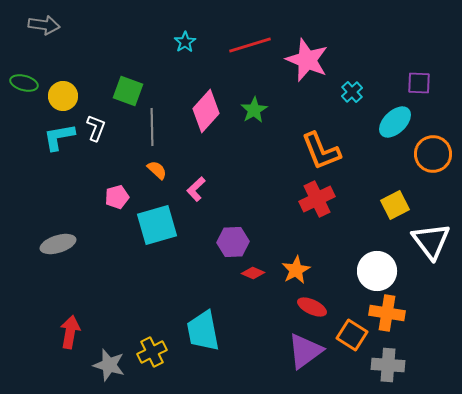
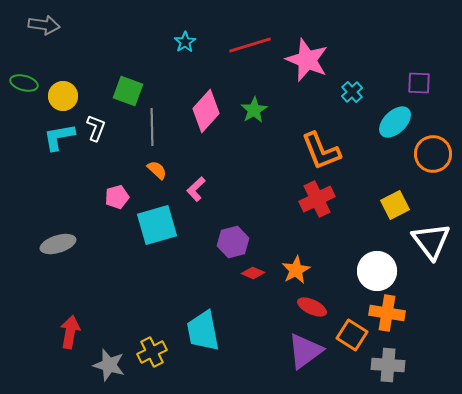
purple hexagon: rotated 12 degrees counterclockwise
